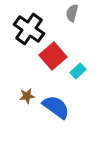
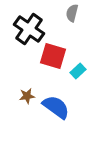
red square: rotated 32 degrees counterclockwise
